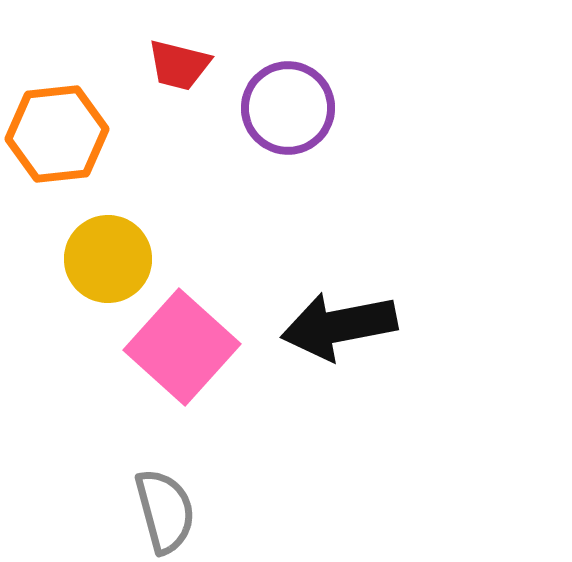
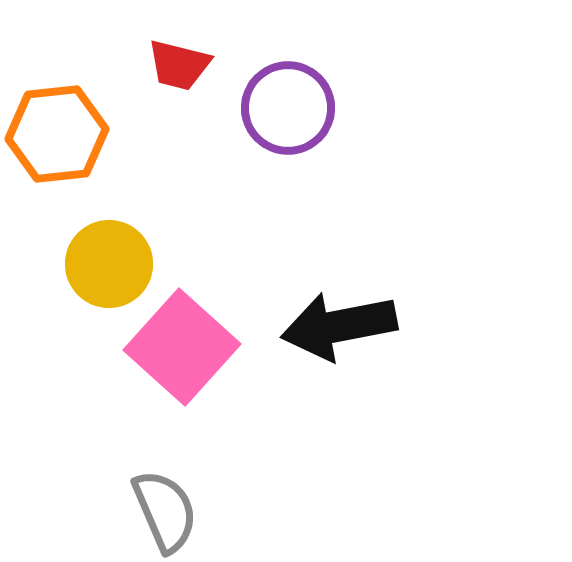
yellow circle: moved 1 px right, 5 px down
gray semicircle: rotated 8 degrees counterclockwise
